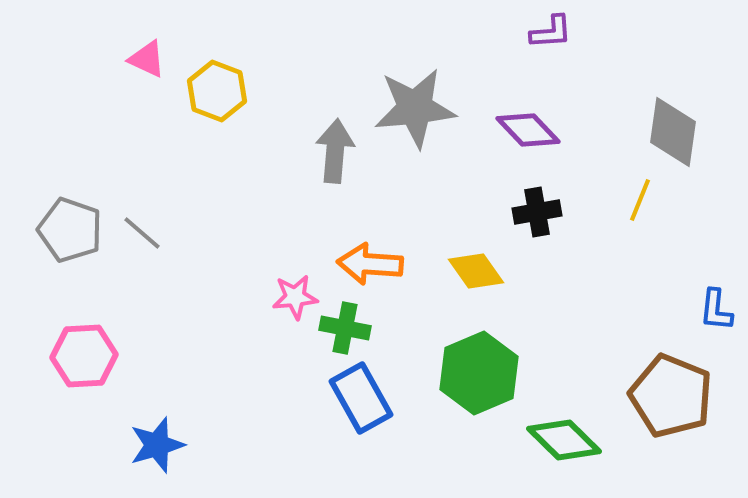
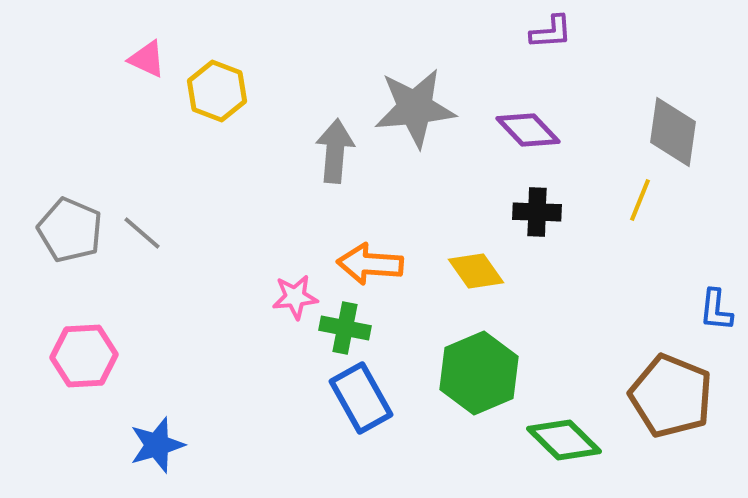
black cross: rotated 12 degrees clockwise
gray pentagon: rotated 4 degrees clockwise
